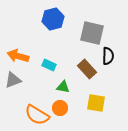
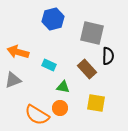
orange arrow: moved 4 px up
